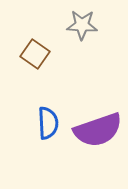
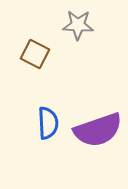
gray star: moved 4 px left
brown square: rotated 8 degrees counterclockwise
